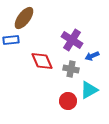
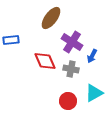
brown ellipse: moved 27 px right
purple cross: moved 2 px down
blue arrow: rotated 40 degrees counterclockwise
red diamond: moved 3 px right
cyan triangle: moved 5 px right, 3 px down
